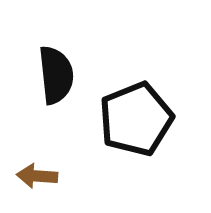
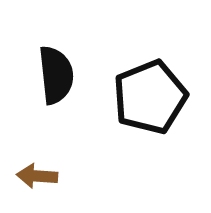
black pentagon: moved 14 px right, 22 px up
